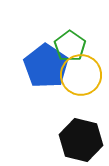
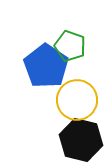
green pentagon: rotated 16 degrees counterclockwise
yellow circle: moved 4 px left, 25 px down
